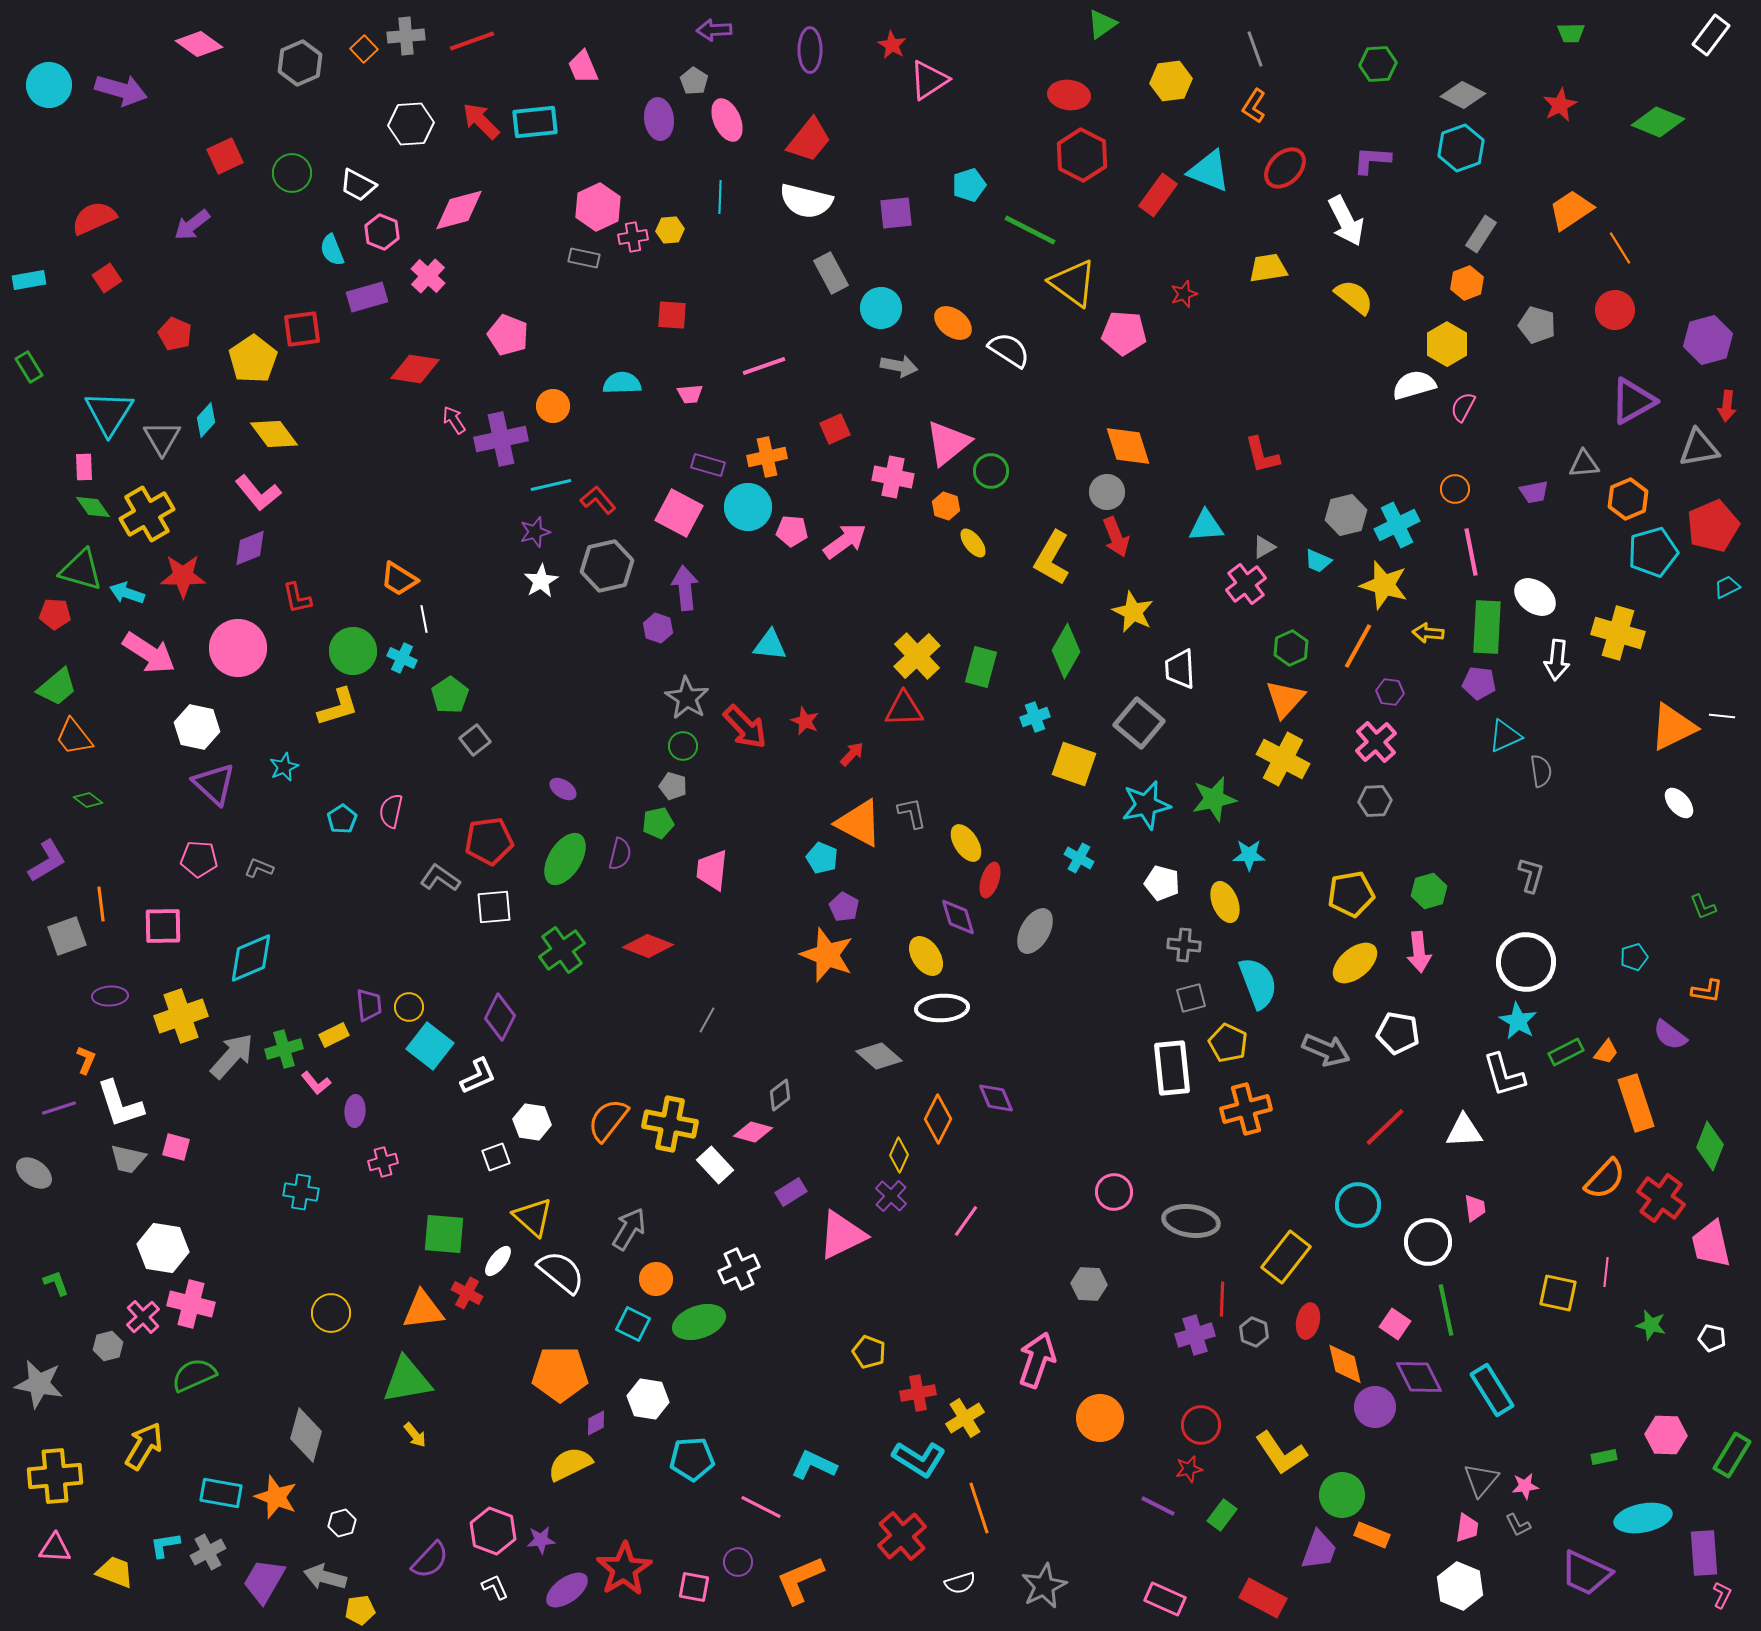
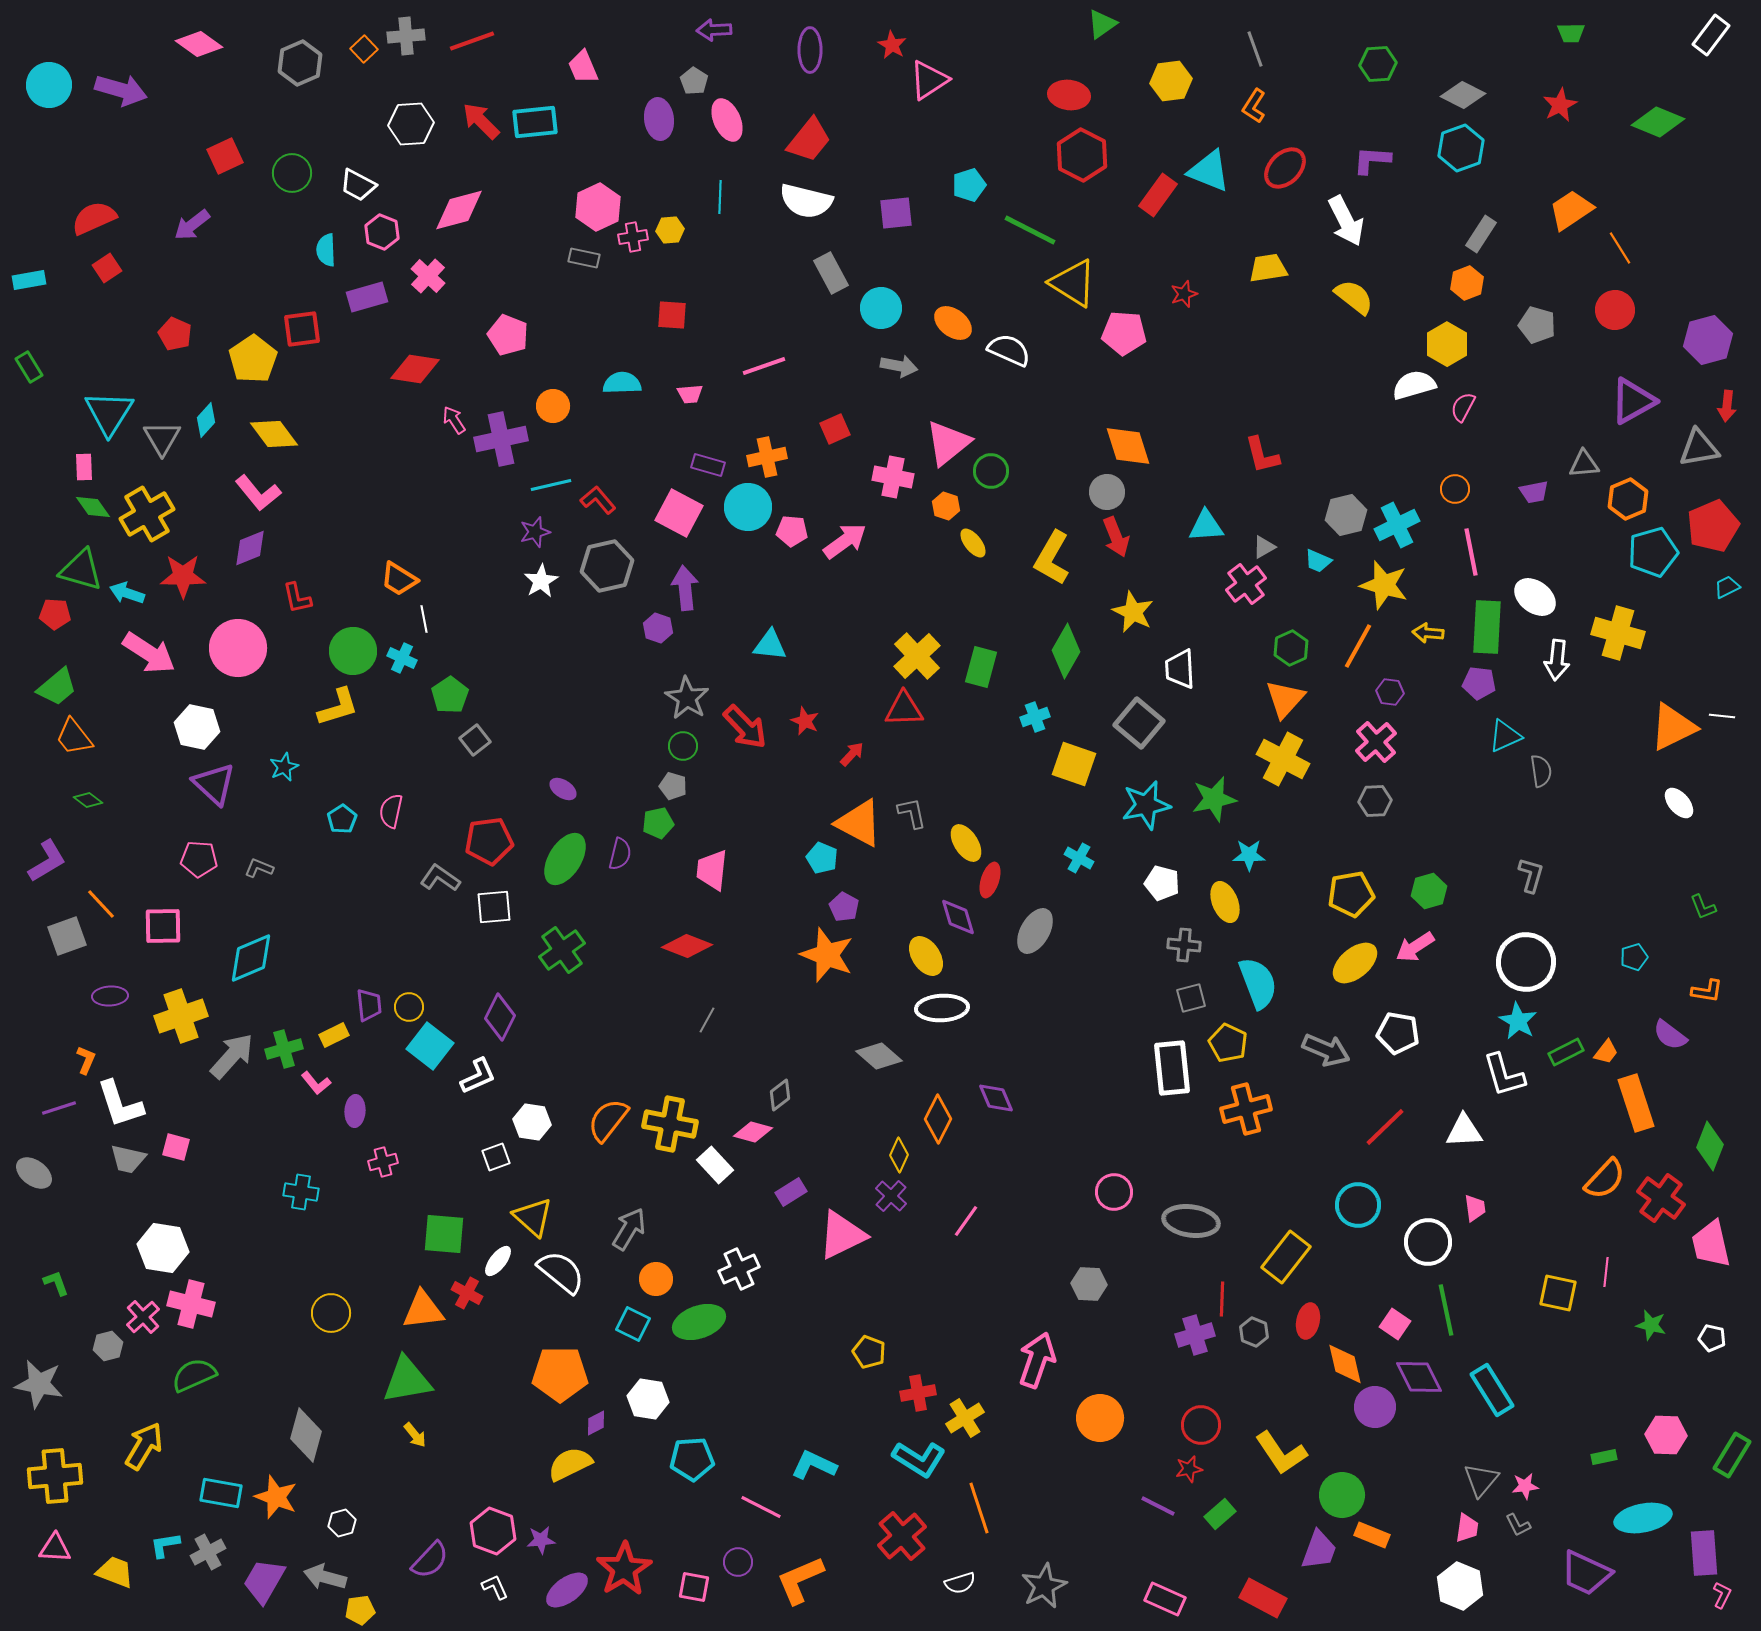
cyan semicircle at (332, 250): moved 6 px left; rotated 20 degrees clockwise
red square at (107, 278): moved 10 px up
yellow triangle at (1073, 283): rotated 4 degrees counterclockwise
white semicircle at (1009, 350): rotated 9 degrees counterclockwise
orange line at (101, 904): rotated 36 degrees counterclockwise
red diamond at (648, 946): moved 39 px right
pink arrow at (1419, 952): moved 4 px left, 5 px up; rotated 63 degrees clockwise
green rectangle at (1222, 1515): moved 2 px left, 1 px up; rotated 12 degrees clockwise
